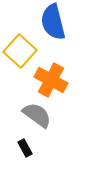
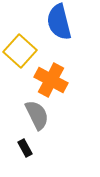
blue semicircle: moved 6 px right
gray semicircle: rotated 28 degrees clockwise
